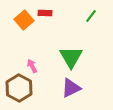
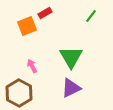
red rectangle: rotated 32 degrees counterclockwise
orange square: moved 3 px right, 6 px down; rotated 18 degrees clockwise
brown hexagon: moved 5 px down
